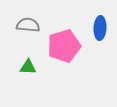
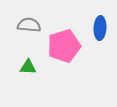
gray semicircle: moved 1 px right
